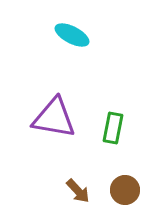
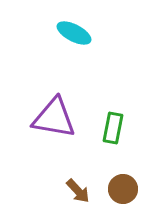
cyan ellipse: moved 2 px right, 2 px up
brown circle: moved 2 px left, 1 px up
